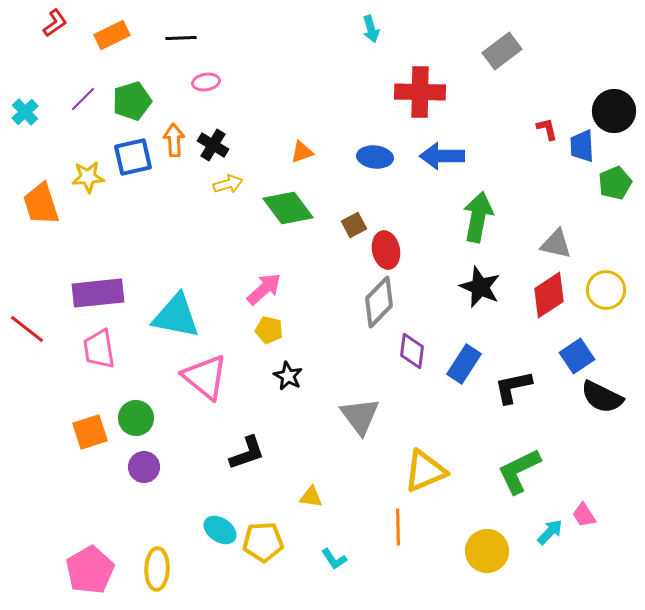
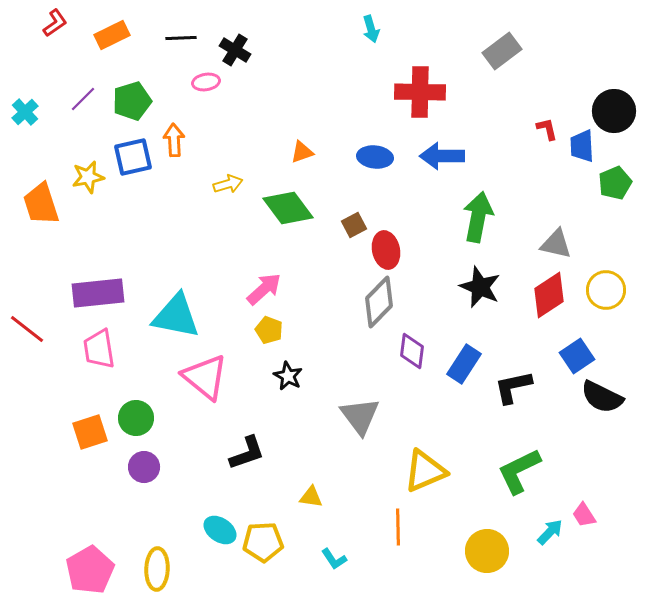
black cross at (213, 145): moved 22 px right, 95 px up
yellow star at (88, 177): rotated 8 degrees counterclockwise
yellow pentagon at (269, 330): rotated 8 degrees clockwise
